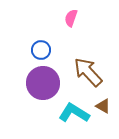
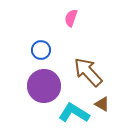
purple circle: moved 1 px right, 3 px down
brown triangle: moved 1 px left, 2 px up
